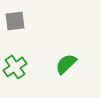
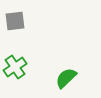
green semicircle: moved 14 px down
